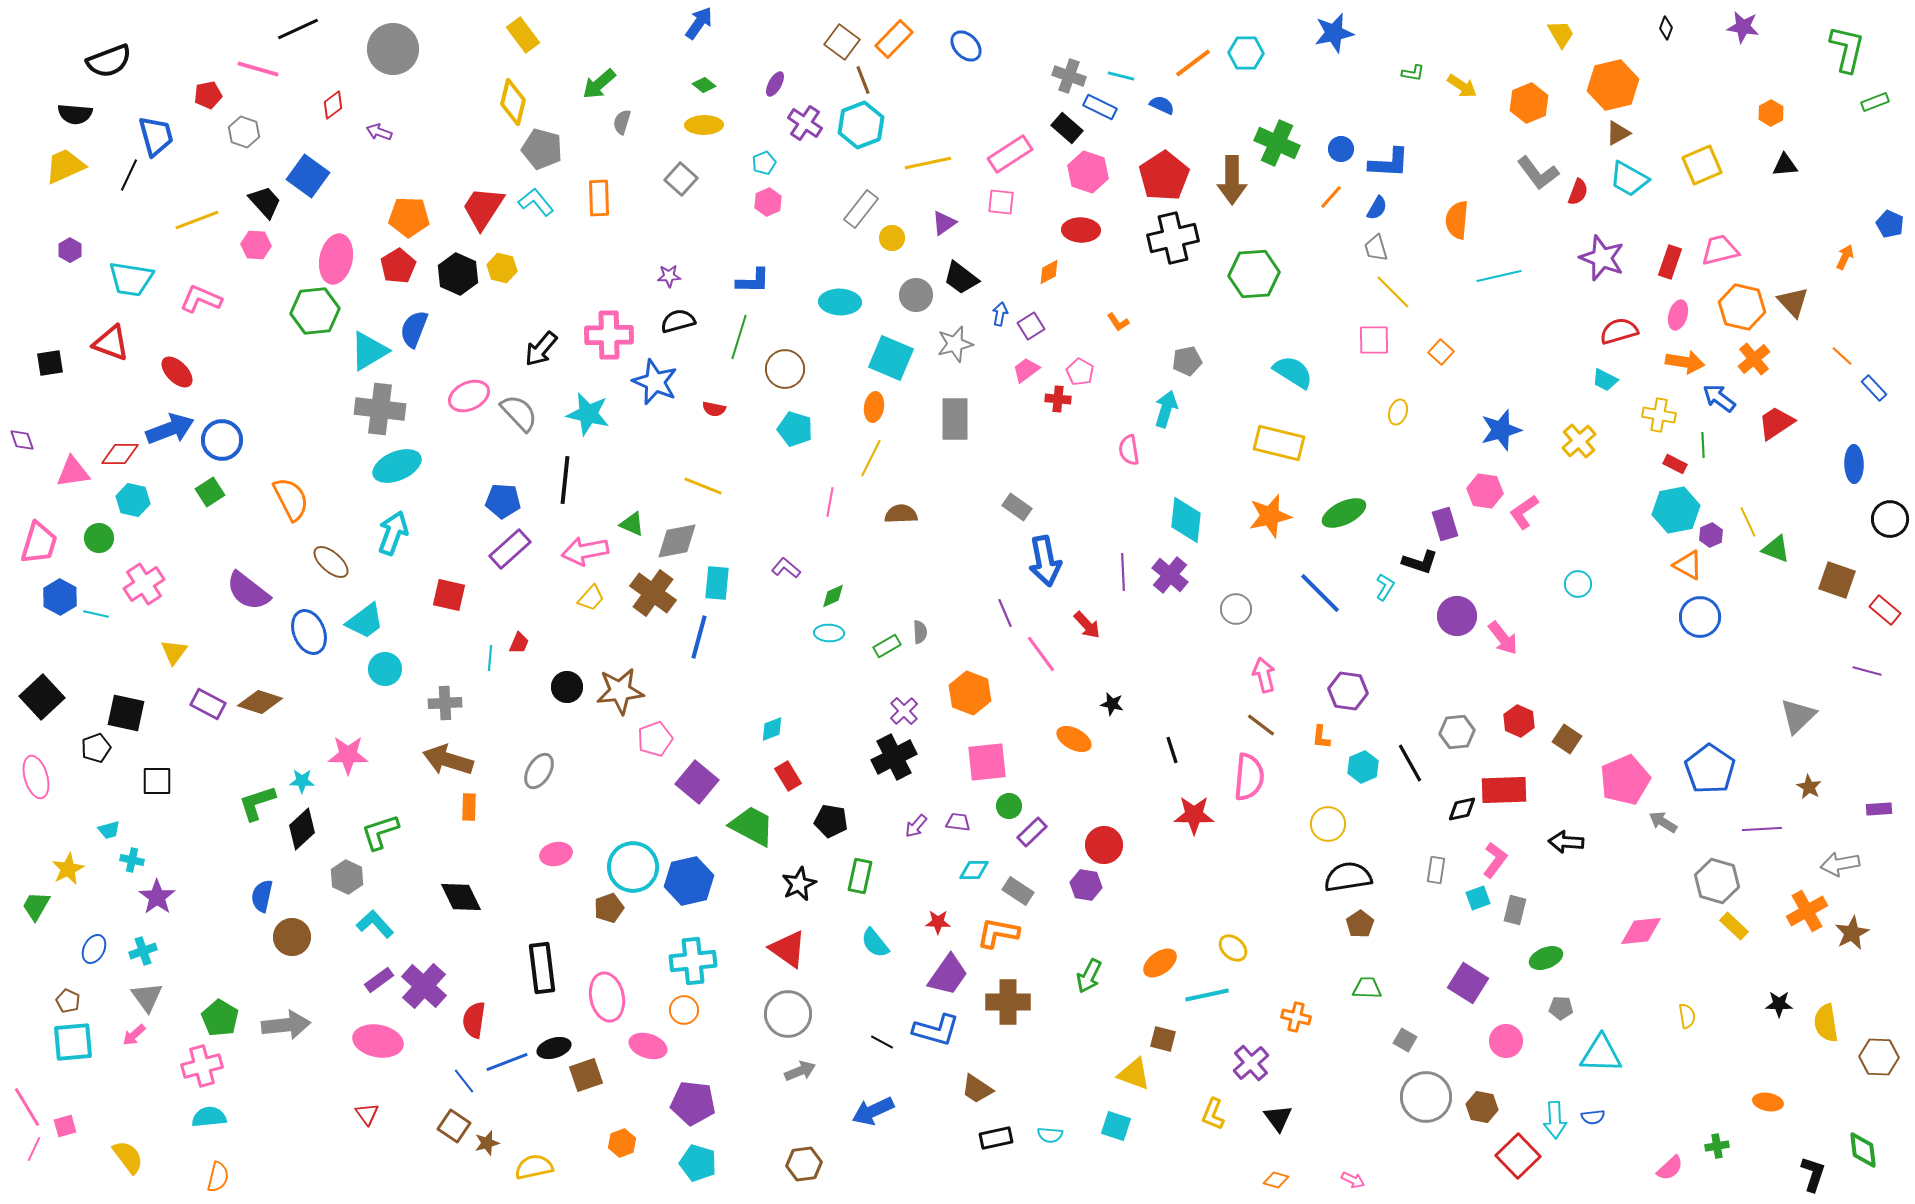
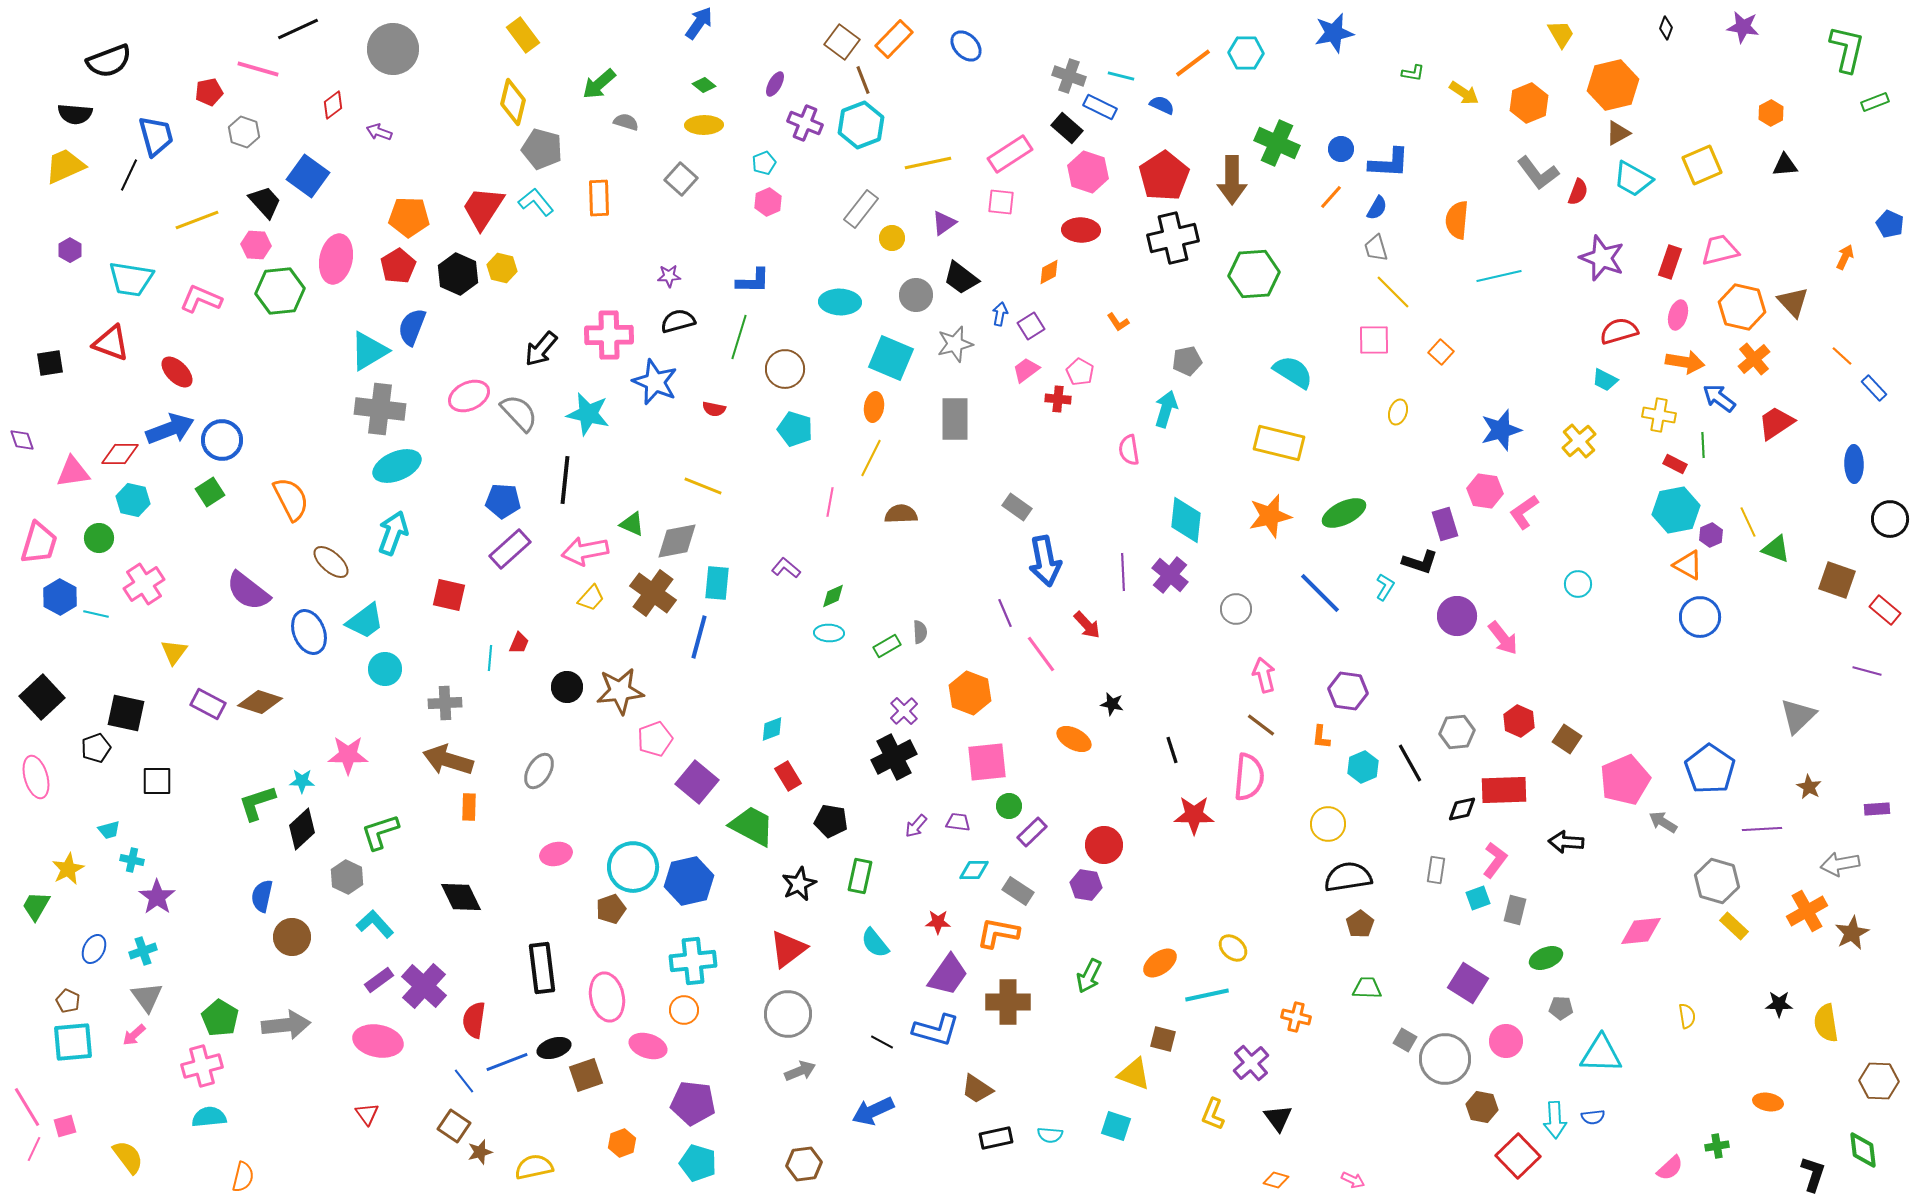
yellow arrow at (1462, 86): moved 2 px right, 7 px down
red pentagon at (208, 95): moved 1 px right, 3 px up
gray semicircle at (622, 122): moved 4 px right; rotated 90 degrees clockwise
purple cross at (805, 123): rotated 12 degrees counterclockwise
cyan trapezoid at (1629, 179): moved 4 px right
green hexagon at (315, 311): moved 35 px left, 20 px up
blue semicircle at (414, 329): moved 2 px left, 2 px up
purple rectangle at (1879, 809): moved 2 px left
brown pentagon at (609, 908): moved 2 px right, 1 px down
red triangle at (788, 949): rotated 48 degrees clockwise
brown hexagon at (1879, 1057): moved 24 px down
gray circle at (1426, 1097): moved 19 px right, 38 px up
brown star at (487, 1143): moved 7 px left, 9 px down
orange semicircle at (218, 1177): moved 25 px right
